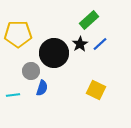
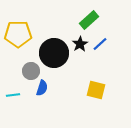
yellow square: rotated 12 degrees counterclockwise
